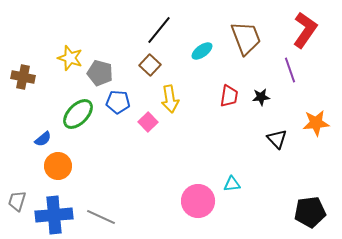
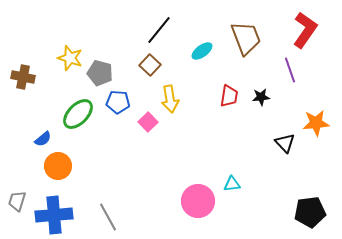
black triangle: moved 8 px right, 4 px down
gray line: moved 7 px right; rotated 36 degrees clockwise
